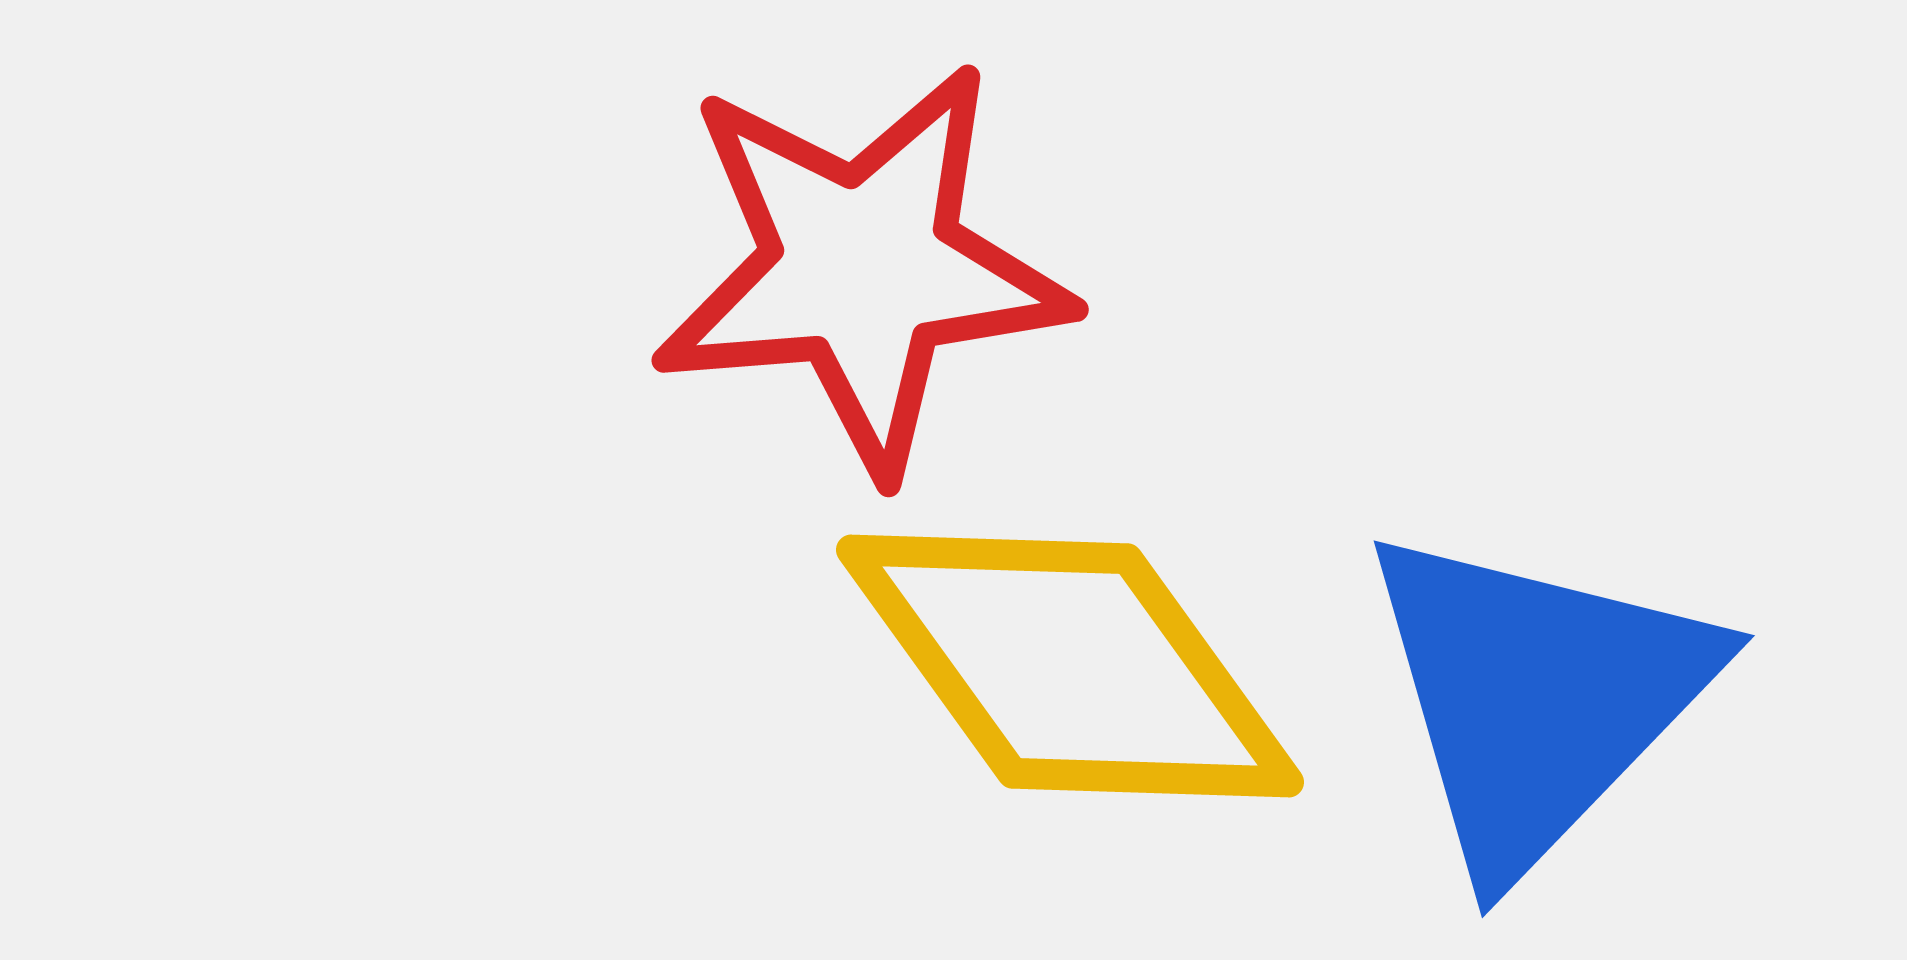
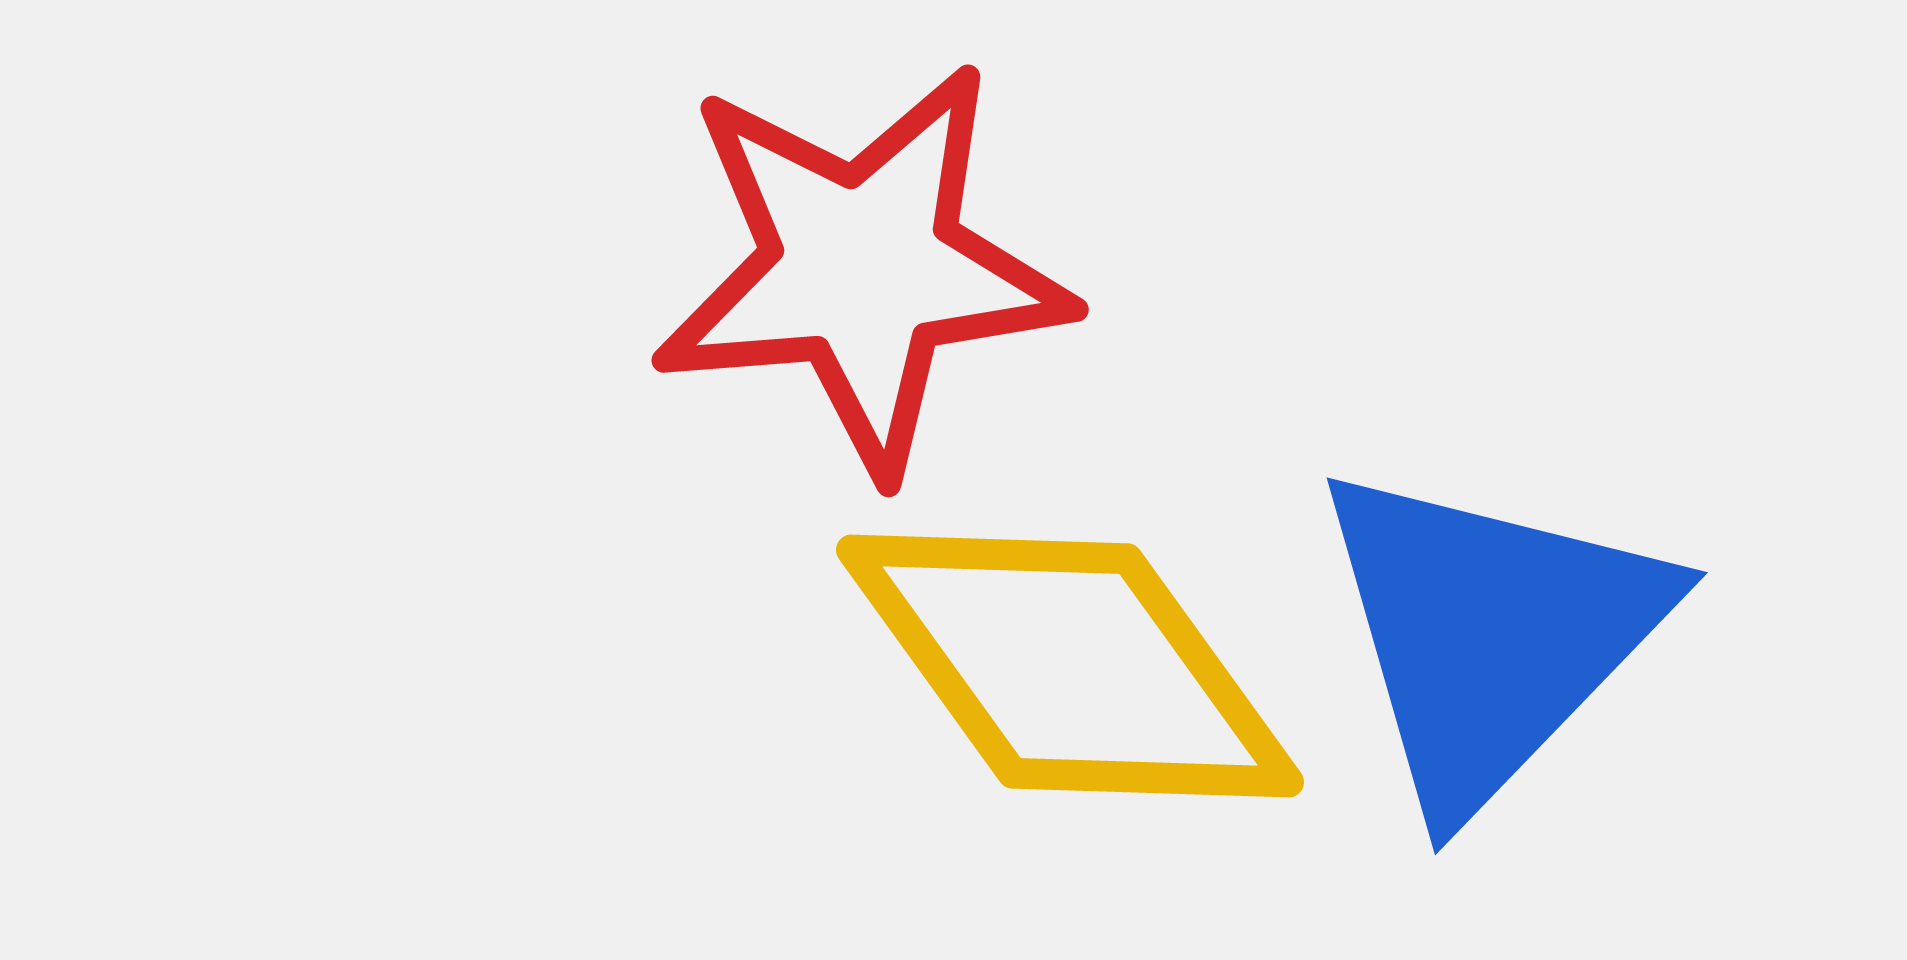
blue triangle: moved 47 px left, 63 px up
